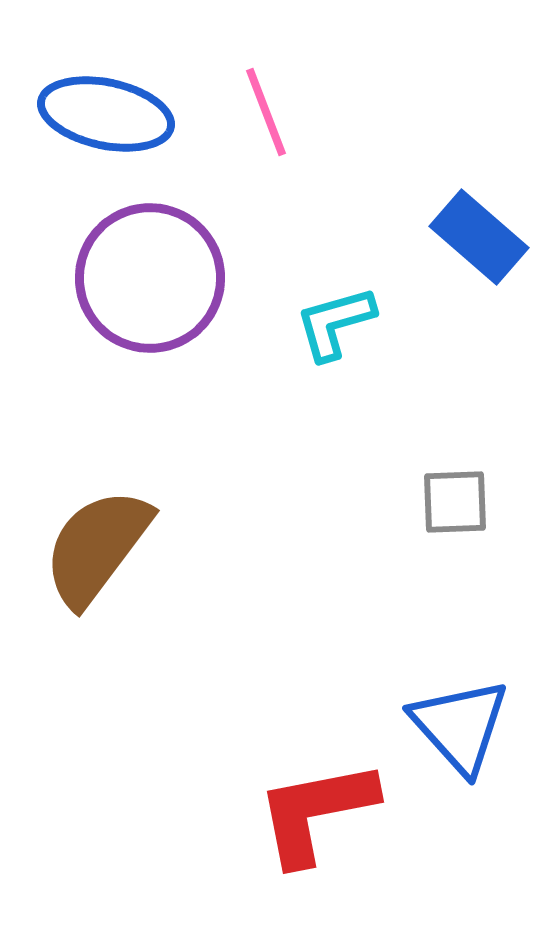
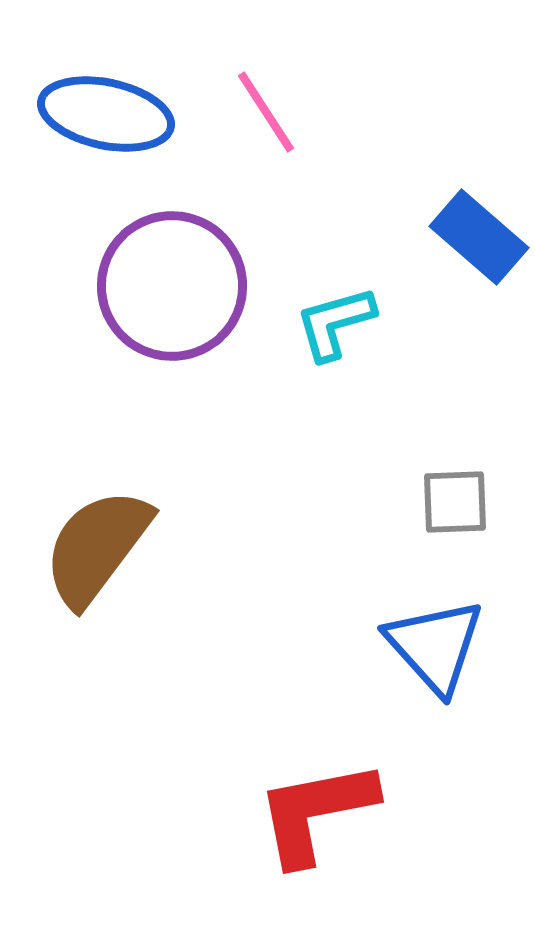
pink line: rotated 12 degrees counterclockwise
purple circle: moved 22 px right, 8 px down
blue triangle: moved 25 px left, 80 px up
